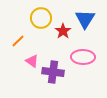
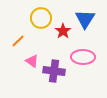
purple cross: moved 1 px right, 1 px up
